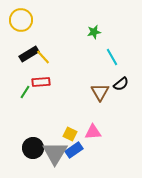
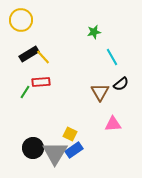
pink triangle: moved 20 px right, 8 px up
